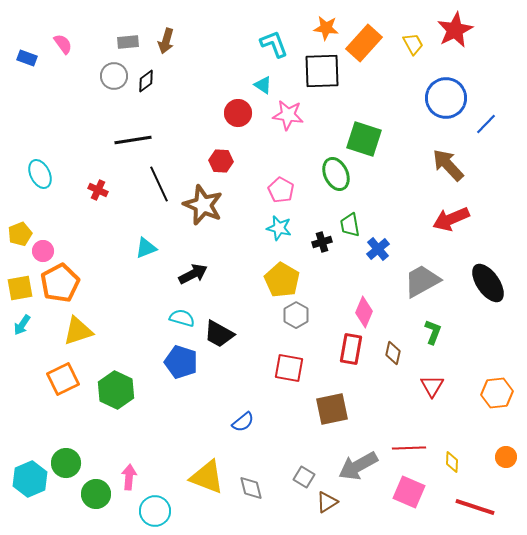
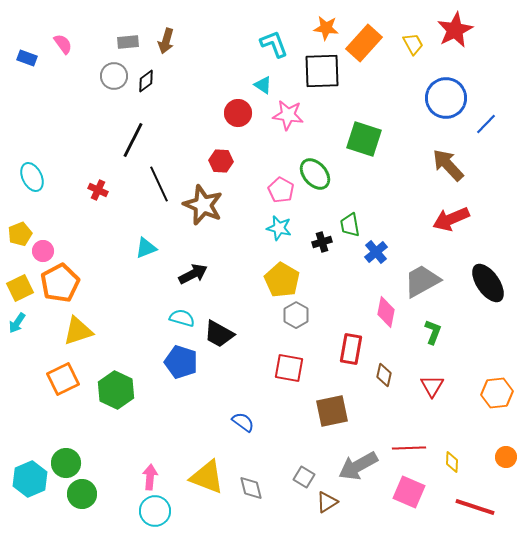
black line at (133, 140): rotated 54 degrees counterclockwise
cyan ellipse at (40, 174): moved 8 px left, 3 px down
green ellipse at (336, 174): moved 21 px left; rotated 16 degrees counterclockwise
blue cross at (378, 249): moved 2 px left, 3 px down
yellow square at (20, 288): rotated 16 degrees counterclockwise
pink diamond at (364, 312): moved 22 px right; rotated 12 degrees counterclockwise
cyan arrow at (22, 325): moved 5 px left, 2 px up
brown diamond at (393, 353): moved 9 px left, 22 px down
brown square at (332, 409): moved 2 px down
blue semicircle at (243, 422): rotated 105 degrees counterclockwise
pink arrow at (129, 477): moved 21 px right
green circle at (96, 494): moved 14 px left
